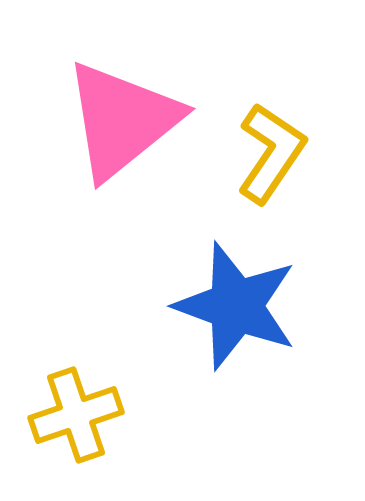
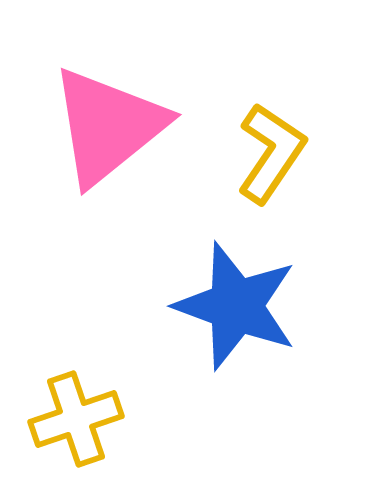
pink triangle: moved 14 px left, 6 px down
yellow cross: moved 4 px down
